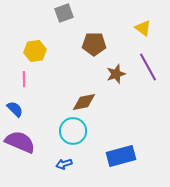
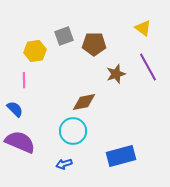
gray square: moved 23 px down
pink line: moved 1 px down
